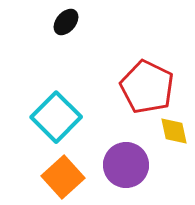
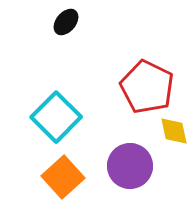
purple circle: moved 4 px right, 1 px down
